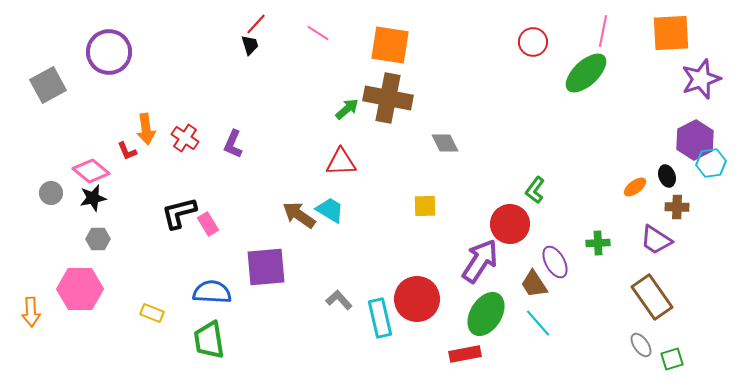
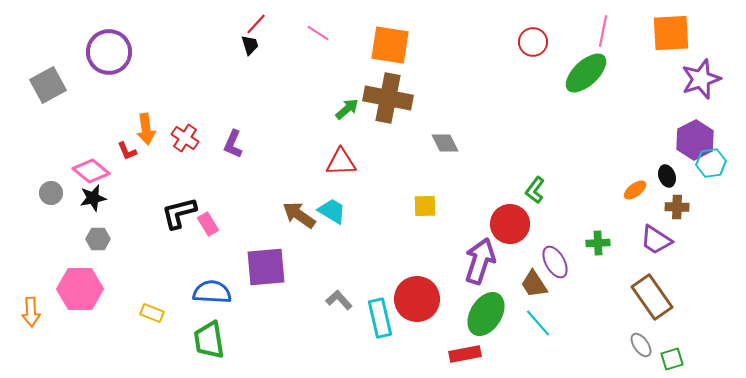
orange ellipse at (635, 187): moved 3 px down
cyan trapezoid at (330, 210): moved 2 px right, 1 px down
purple arrow at (480, 261): rotated 15 degrees counterclockwise
